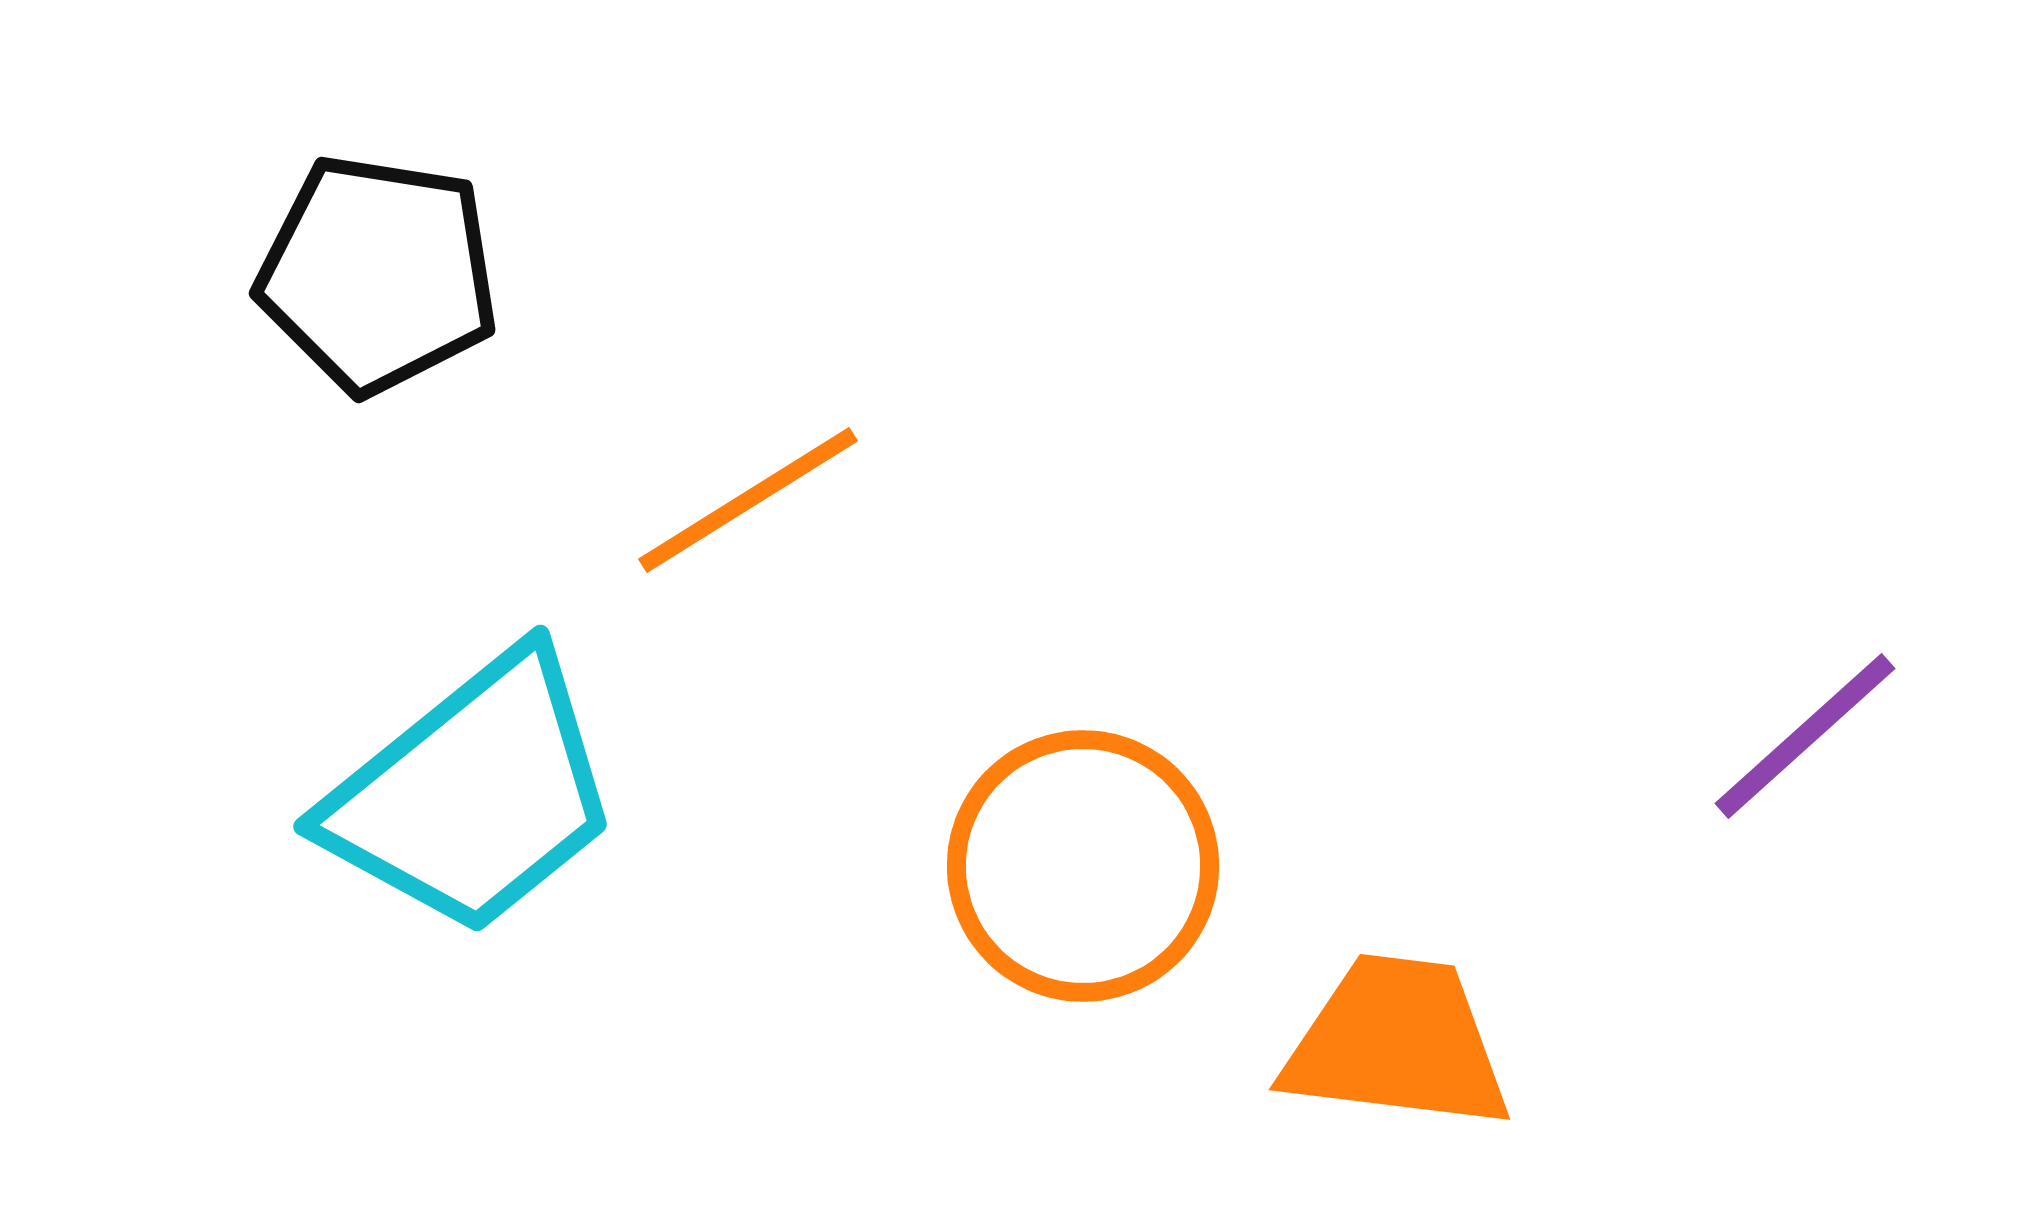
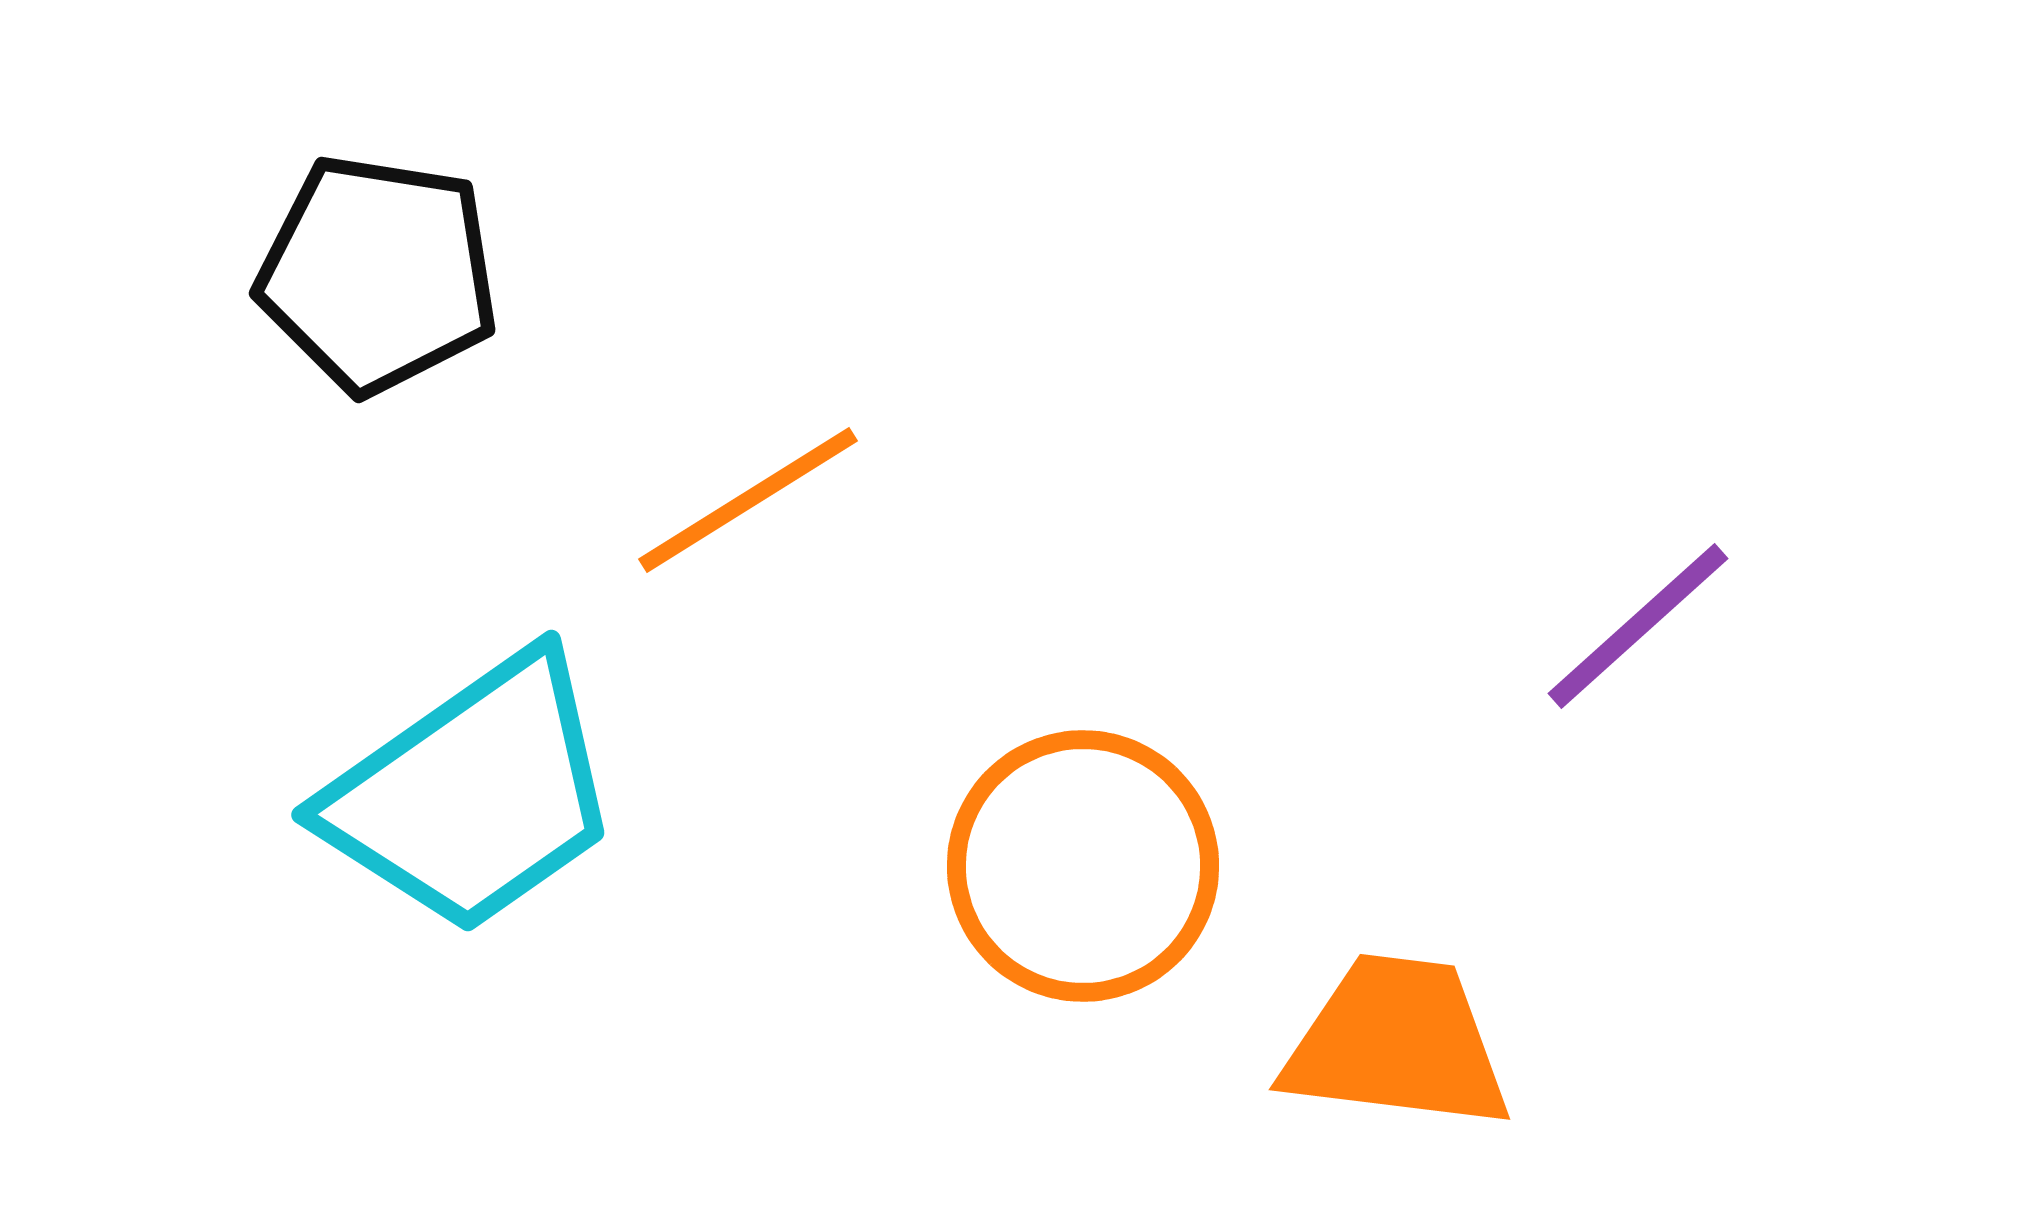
purple line: moved 167 px left, 110 px up
cyan trapezoid: rotated 4 degrees clockwise
